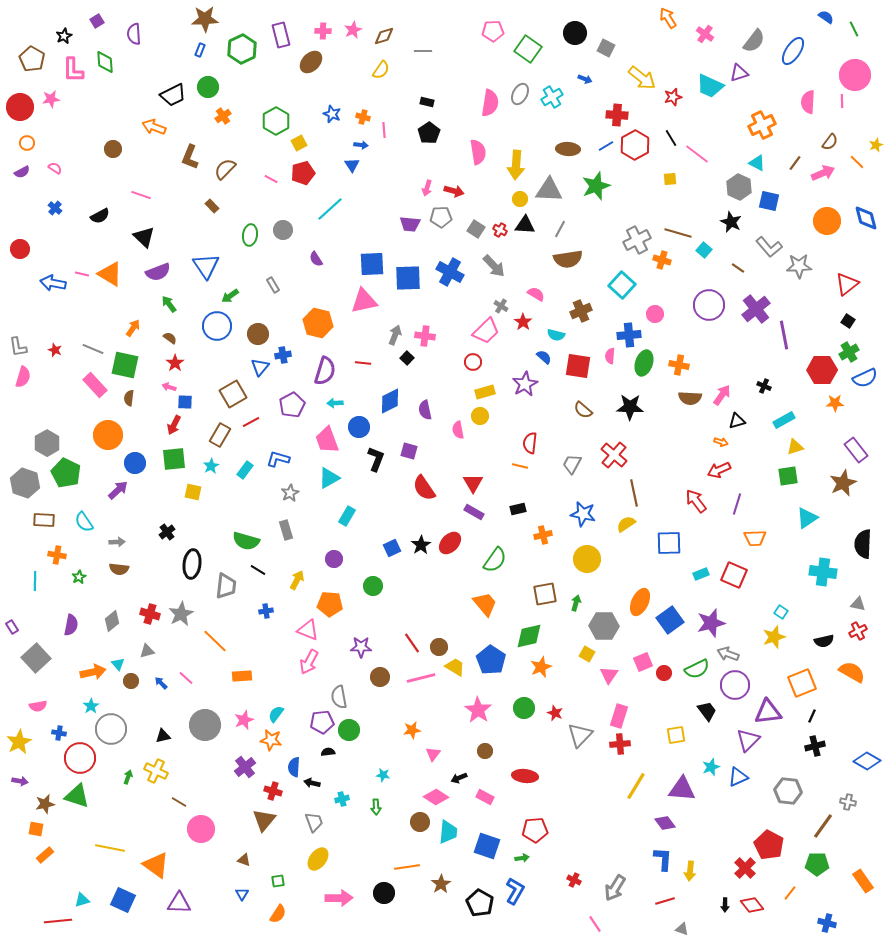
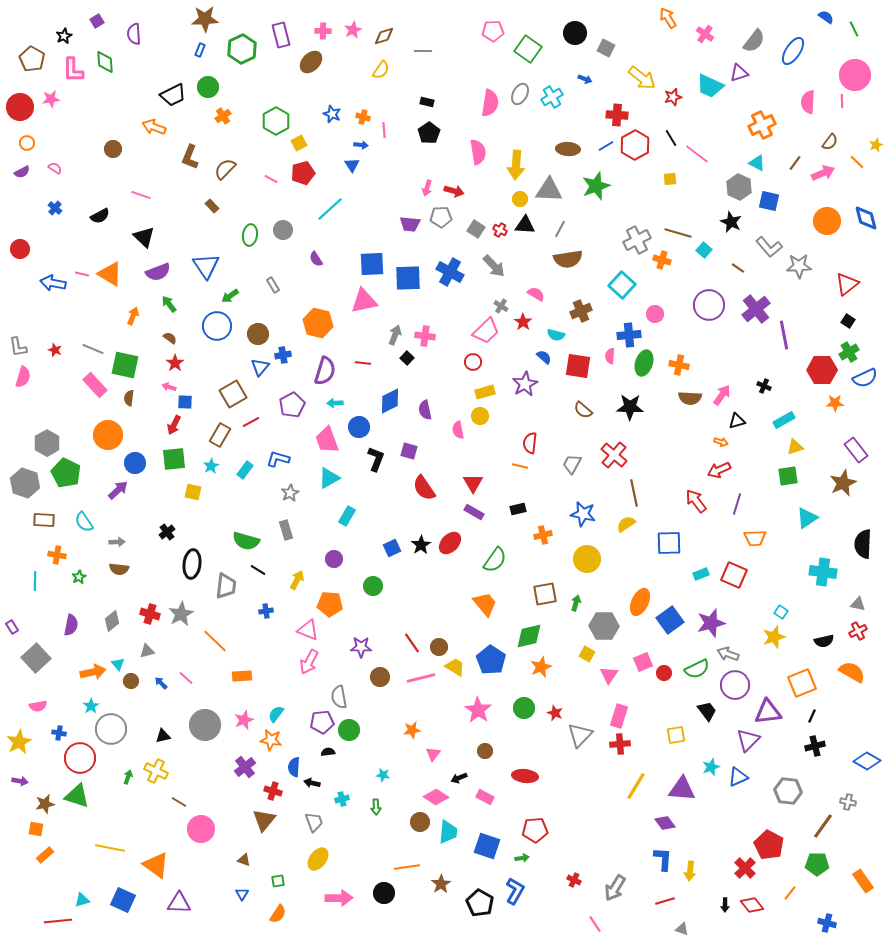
orange arrow at (133, 328): moved 12 px up; rotated 12 degrees counterclockwise
